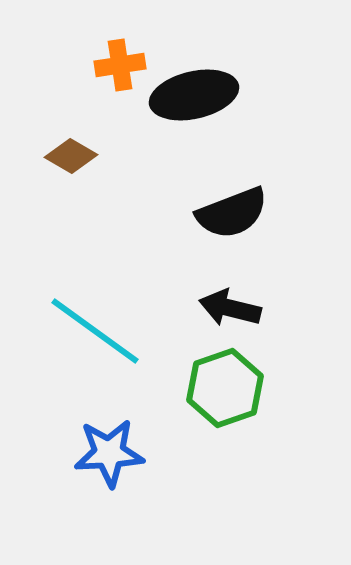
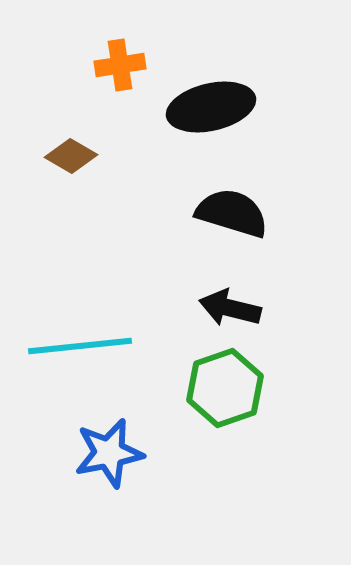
black ellipse: moved 17 px right, 12 px down
black semicircle: rotated 142 degrees counterclockwise
cyan line: moved 15 px left, 15 px down; rotated 42 degrees counterclockwise
blue star: rotated 8 degrees counterclockwise
